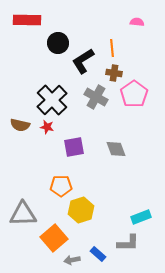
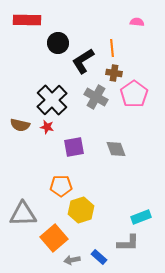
blue rectangle: moved 1 px right, 3 px down
